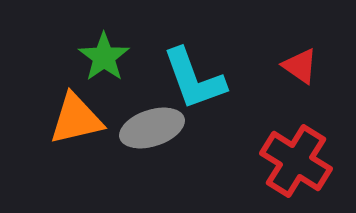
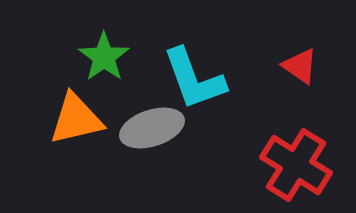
red cross: moved 4 px down
